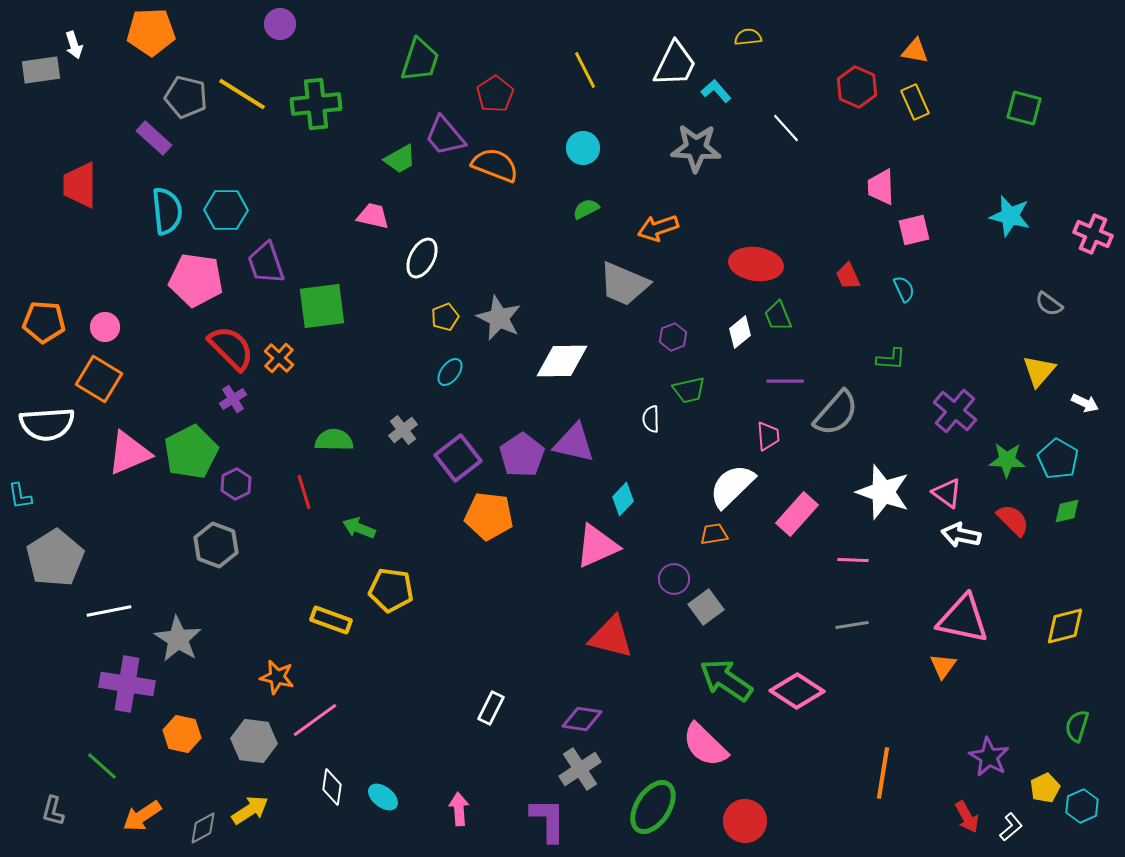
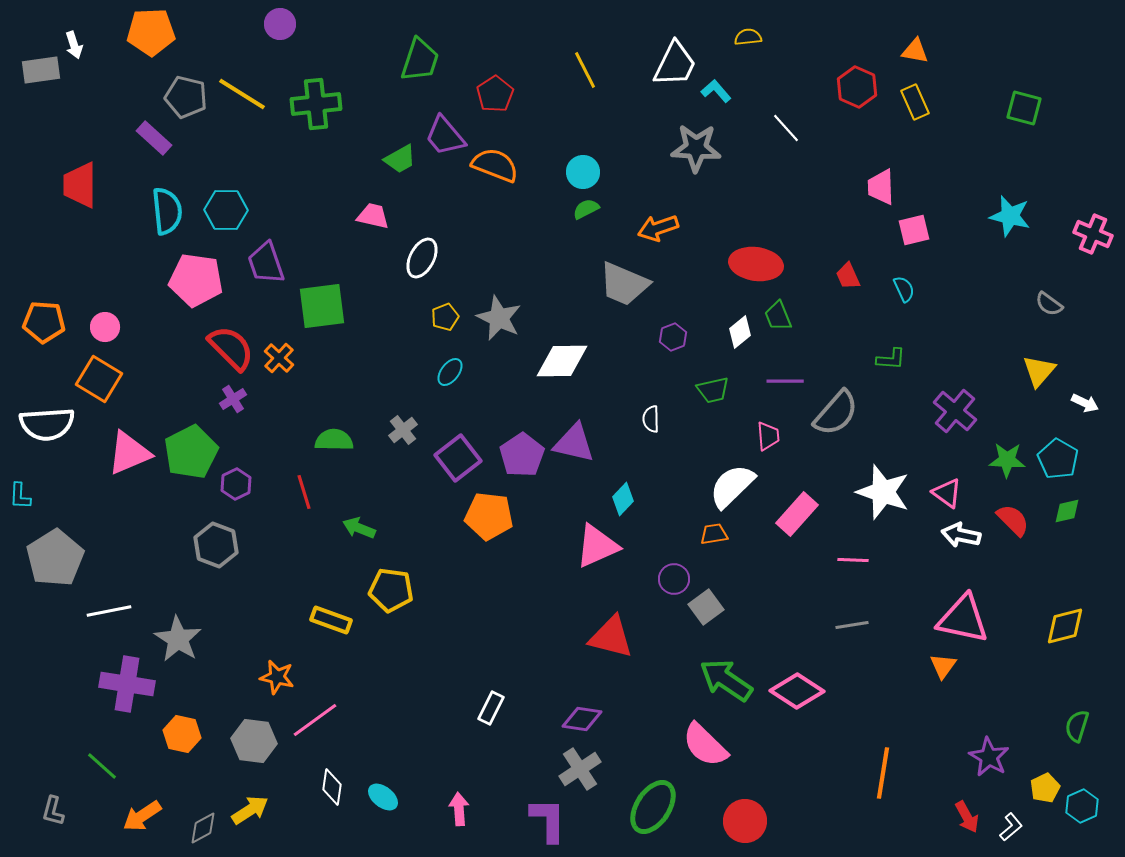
cyan circle at (583, 148): moved 24 px down
green trapezoid at (689, 390): moved 24 px right
cyan L-shape at (20, 496): rotated 12 degrees clockwise
